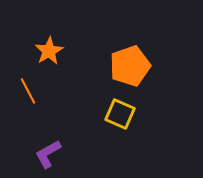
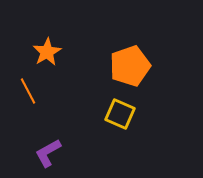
orange star: moved 2 px left, 1 px down
purple L-shape: moved 1 px up
